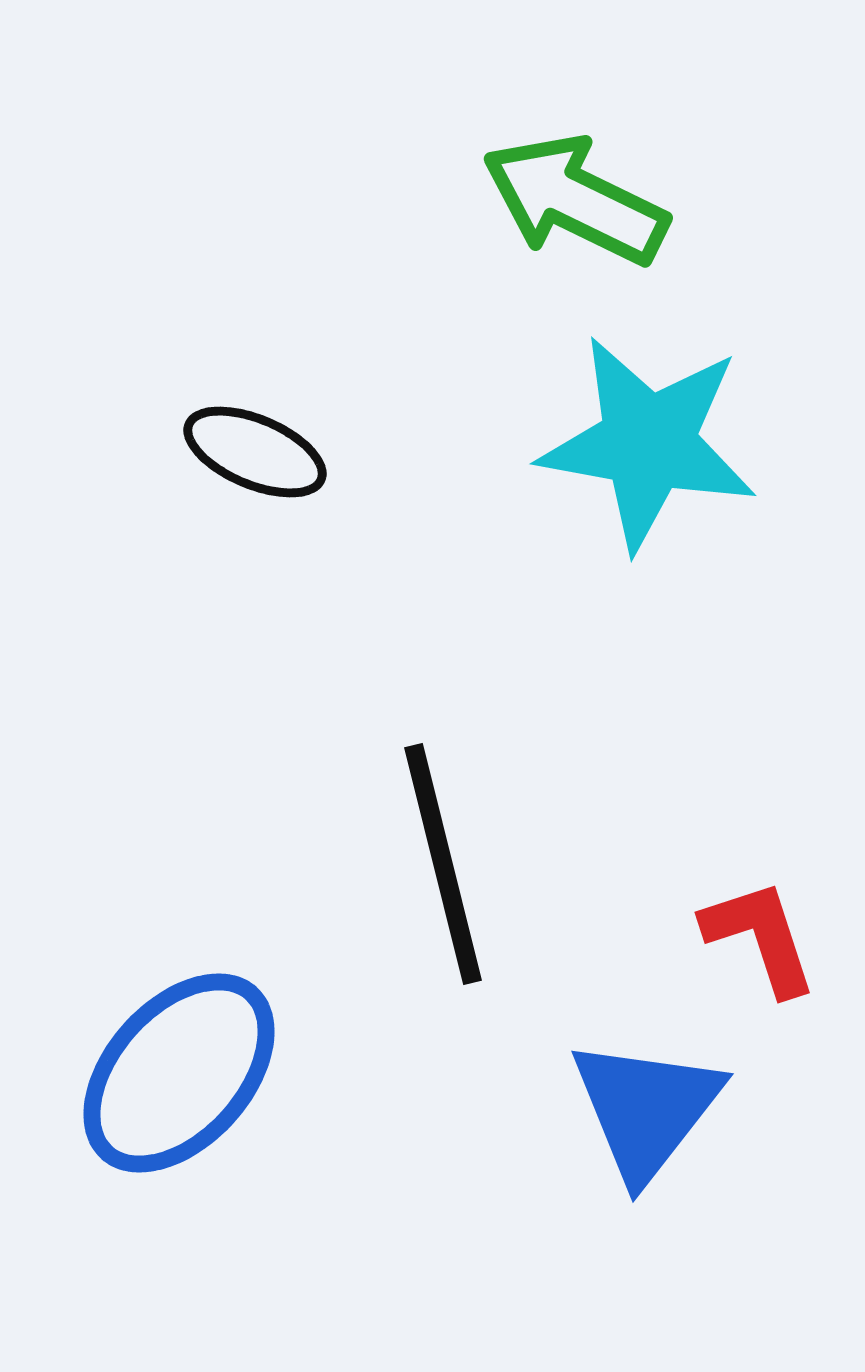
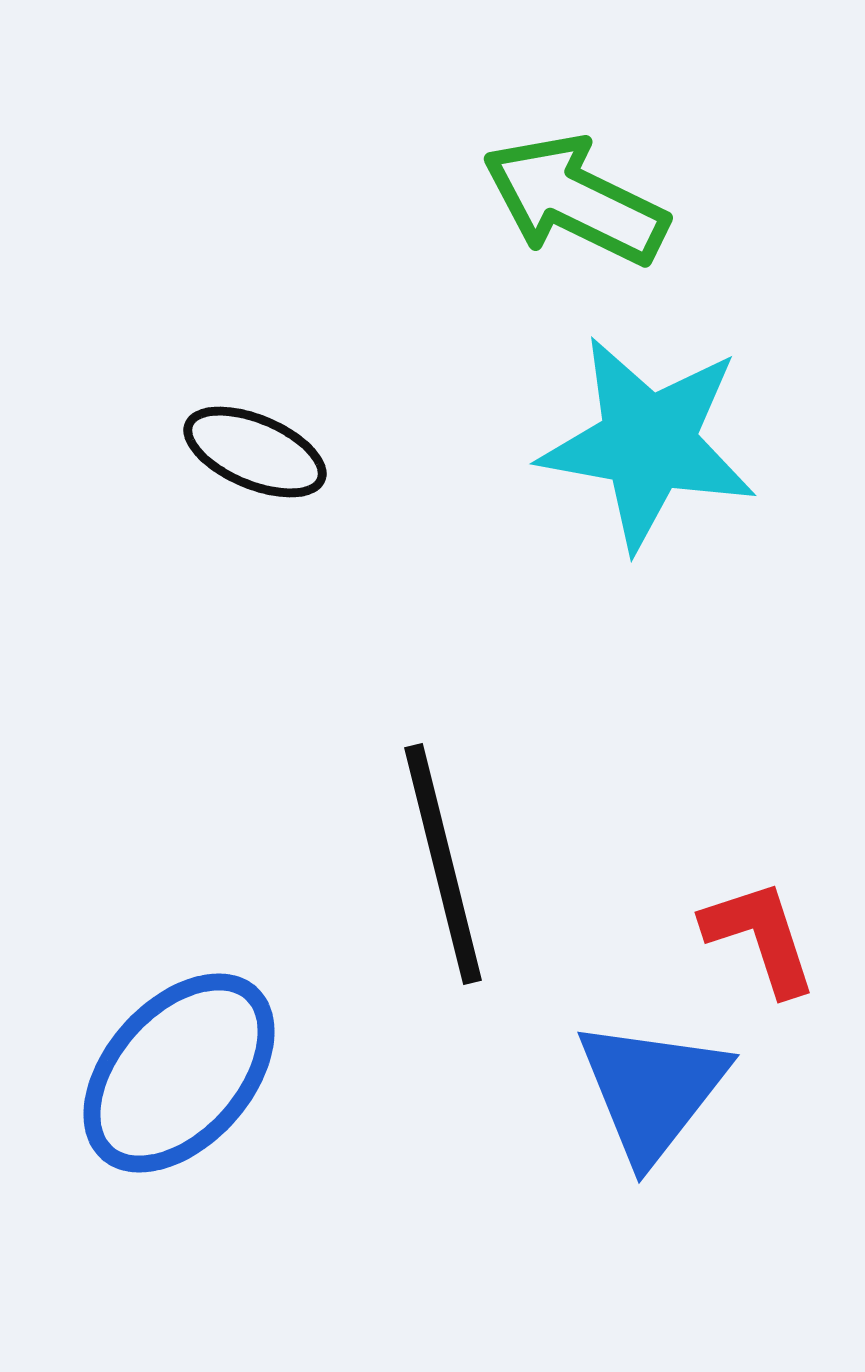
blue triangle: moved 6 px right, 19 px up
